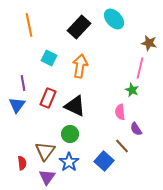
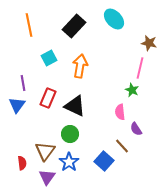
black rectangle: moved 5 px left, 1 px up
cyan square: rotated 35 degrees clockwise
